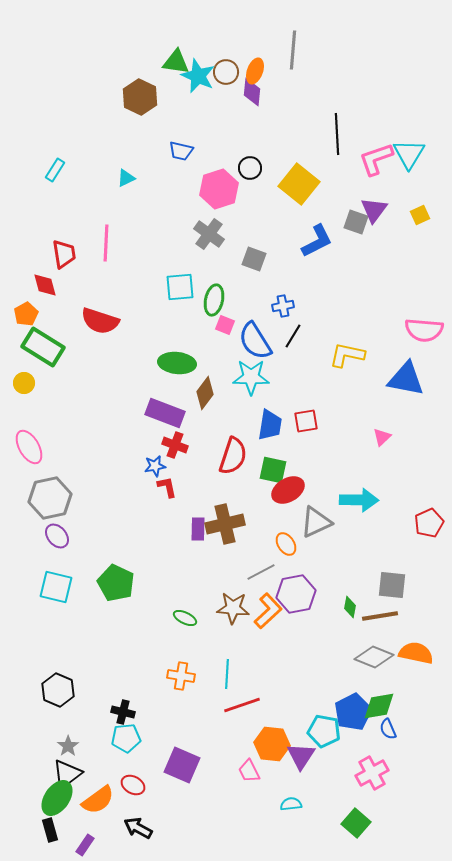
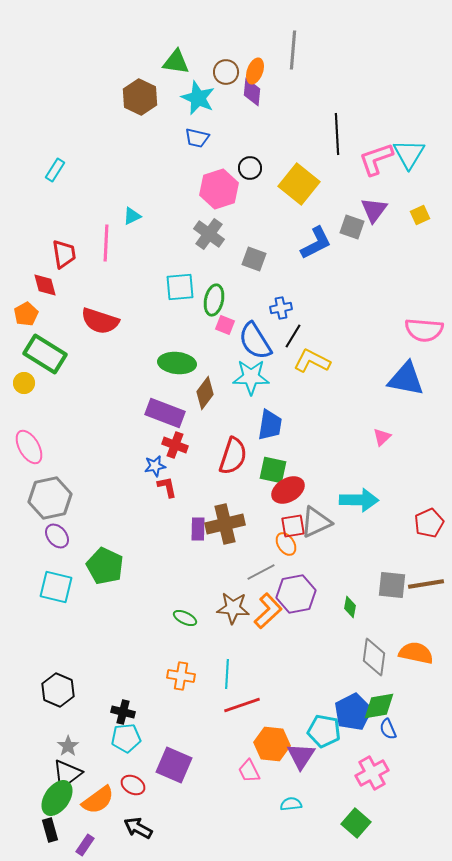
cyan star at (198, 76): moved 22 px down
blue trapezoid at (181, 151): moved 16 px right, 13 px up
cyan triangle at (126, 178): moved 6 px right, 38 px down
gray square at (356, 222): moved 4 px left, 5 px down
blue L-shape at (317, 241): moved 1 px left, 2 px down
blue cross at (283, 306): moved 2 px left, 2 px down
green rectangle at (43, 347): moved 2 px right, 7 px down
yellow L-shape at (347, 355): moved 35 px left, 6 px down; rotated 15 degrees clockwise
red square at (306, 421): moved 13 px left, 105 px down
green pentagon at (116, 583): moved 11 px left, 17 px up
brown line at (380, 616): moved 46 px right, 32 px up
gray diamond at (374, 657): rotated 75 degrees clockwise
purple square at (182, 765): moved 8 px left
